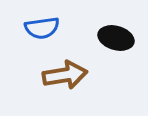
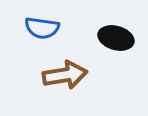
blue semicircle: rotated 16 degrees clockwise
